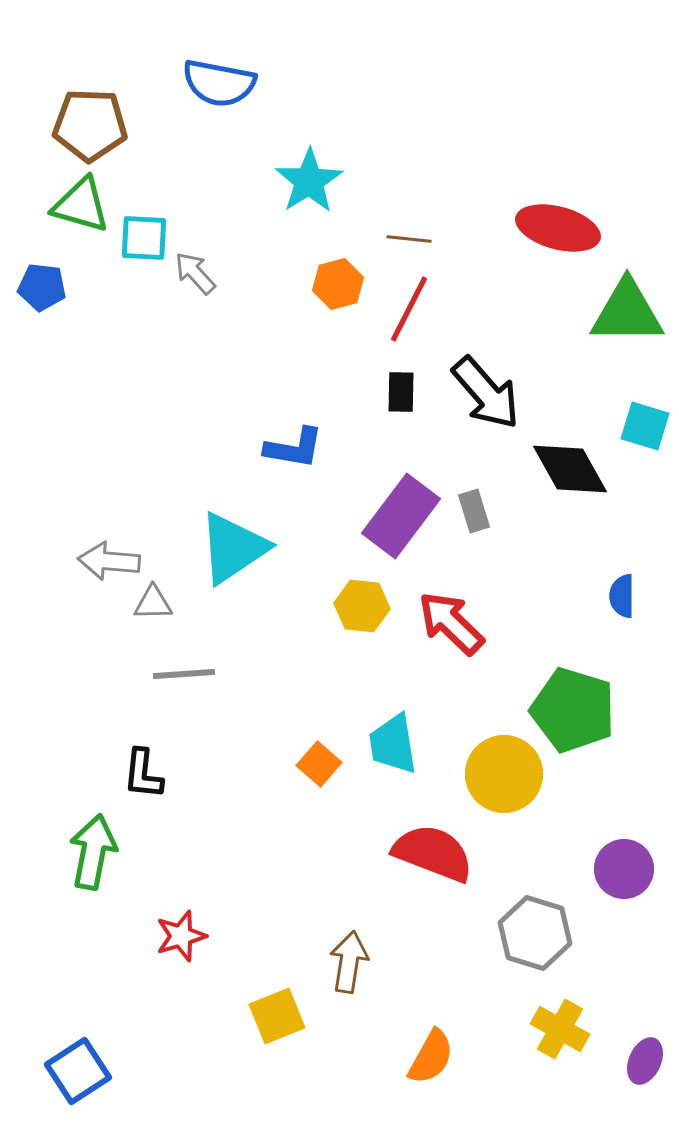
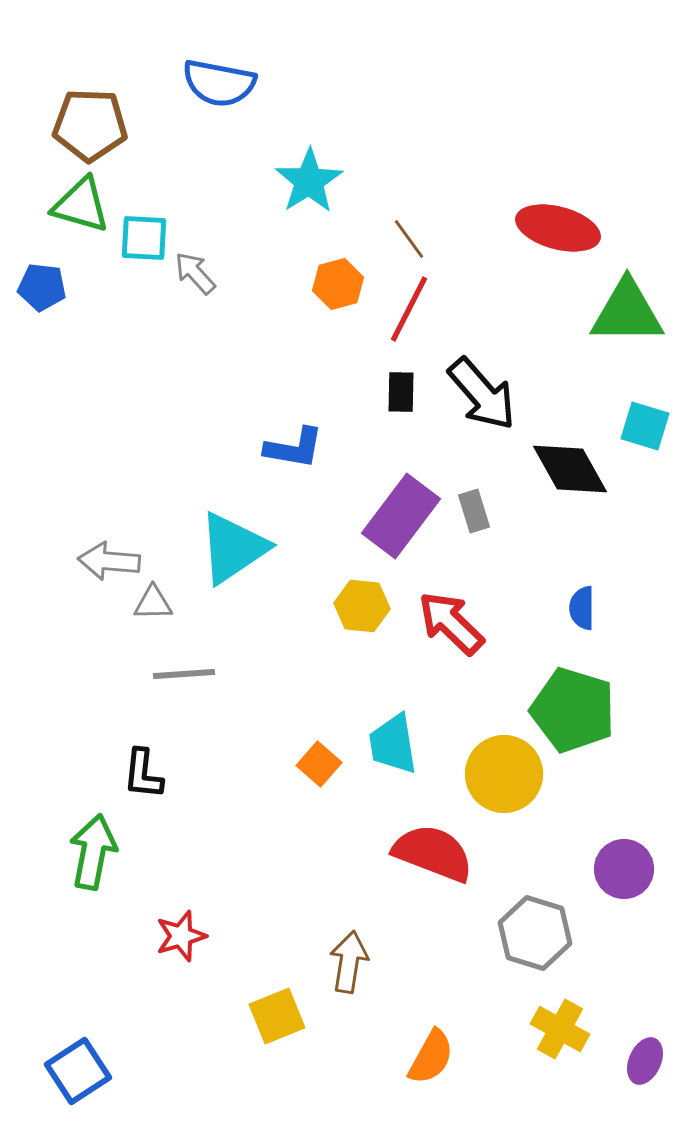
brown line at (409, 239): rotated 48 degrees clockwise
black arrow at (486, 393): moved 4 px left, 1 px down
blue semicircle at (622, 596): moved 40 px left, 12 px down
